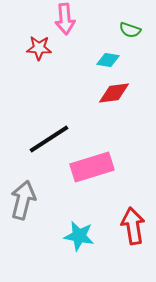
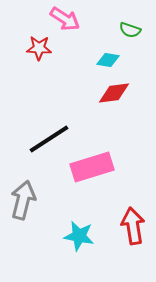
pink arrow: rotated 52 degrees counterclockwise
